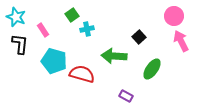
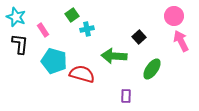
purple rectangle: rotated 64 degrees clockwise
